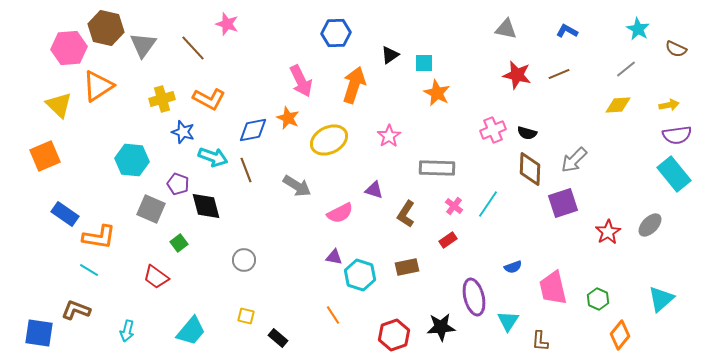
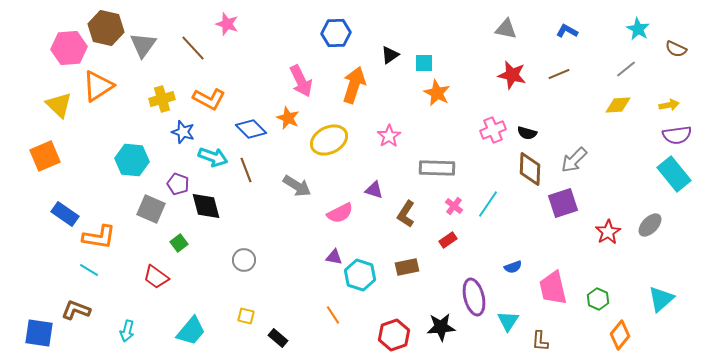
red star at (517, 75): moved 5 px left
blue diamond at (253, 130): moved 2 px left, 1 px up; rotated 56 degrees clockwise
